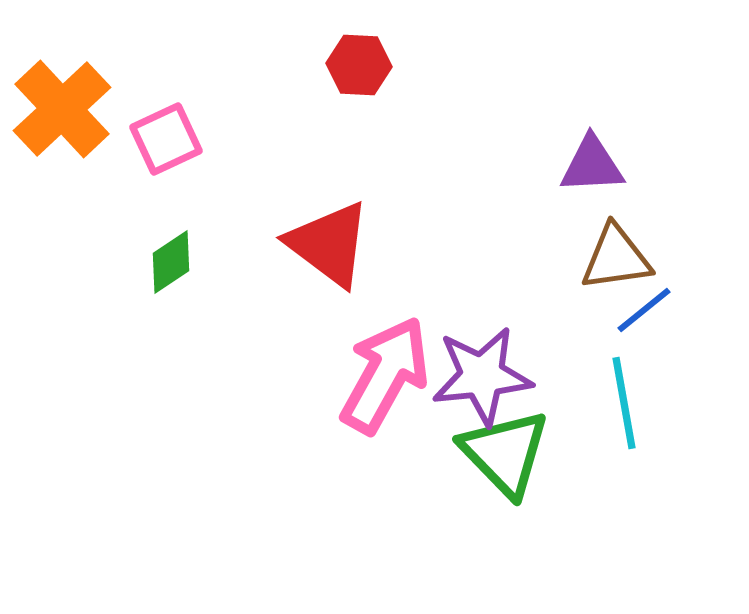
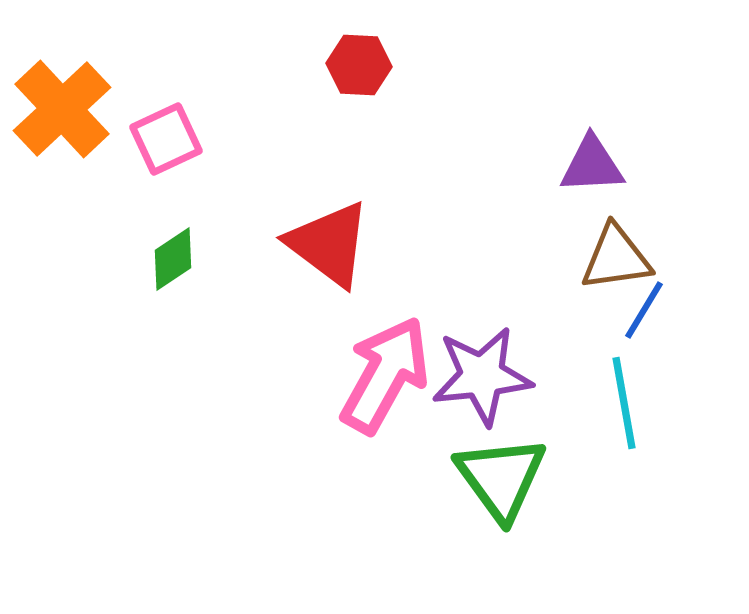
green diamond: moved 2 px right, 3 px up
blue line: rotated 20 degrees counterclockwise
green triangle: moved 4 px left, 25 px down; rotated 8 degrees clockwise
